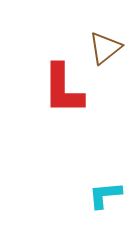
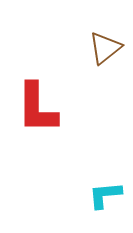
red L-shape: moved 26 px left, 19 px down
